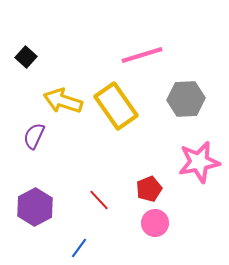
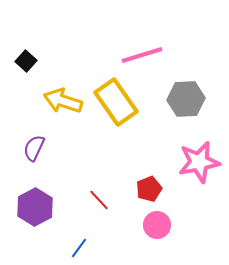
black square: moved 4 px down
yellow rectangle: moved 4 px up
purple semicircle: moved 12 px down
pink circle: moved 2 px right, 2 px down
